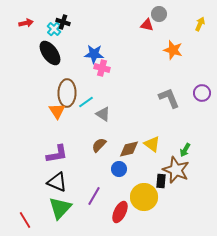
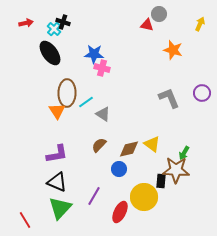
green arrow: moved 1 px left, 3 px down
brown star: rotated 20 degrees counterclockwise
